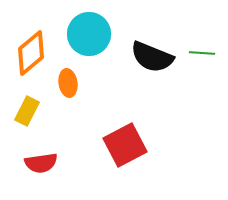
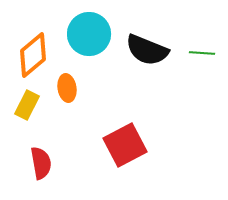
orange diamond: moved 2 px right, 2 px down
black semicircle: moved 5 px left, 7 px up
orange ellipse: moved 1 px left, 5 px down
yellow rectangle: moved 6 px up
red semicircle: rotated 92 degrees counterclockwise
